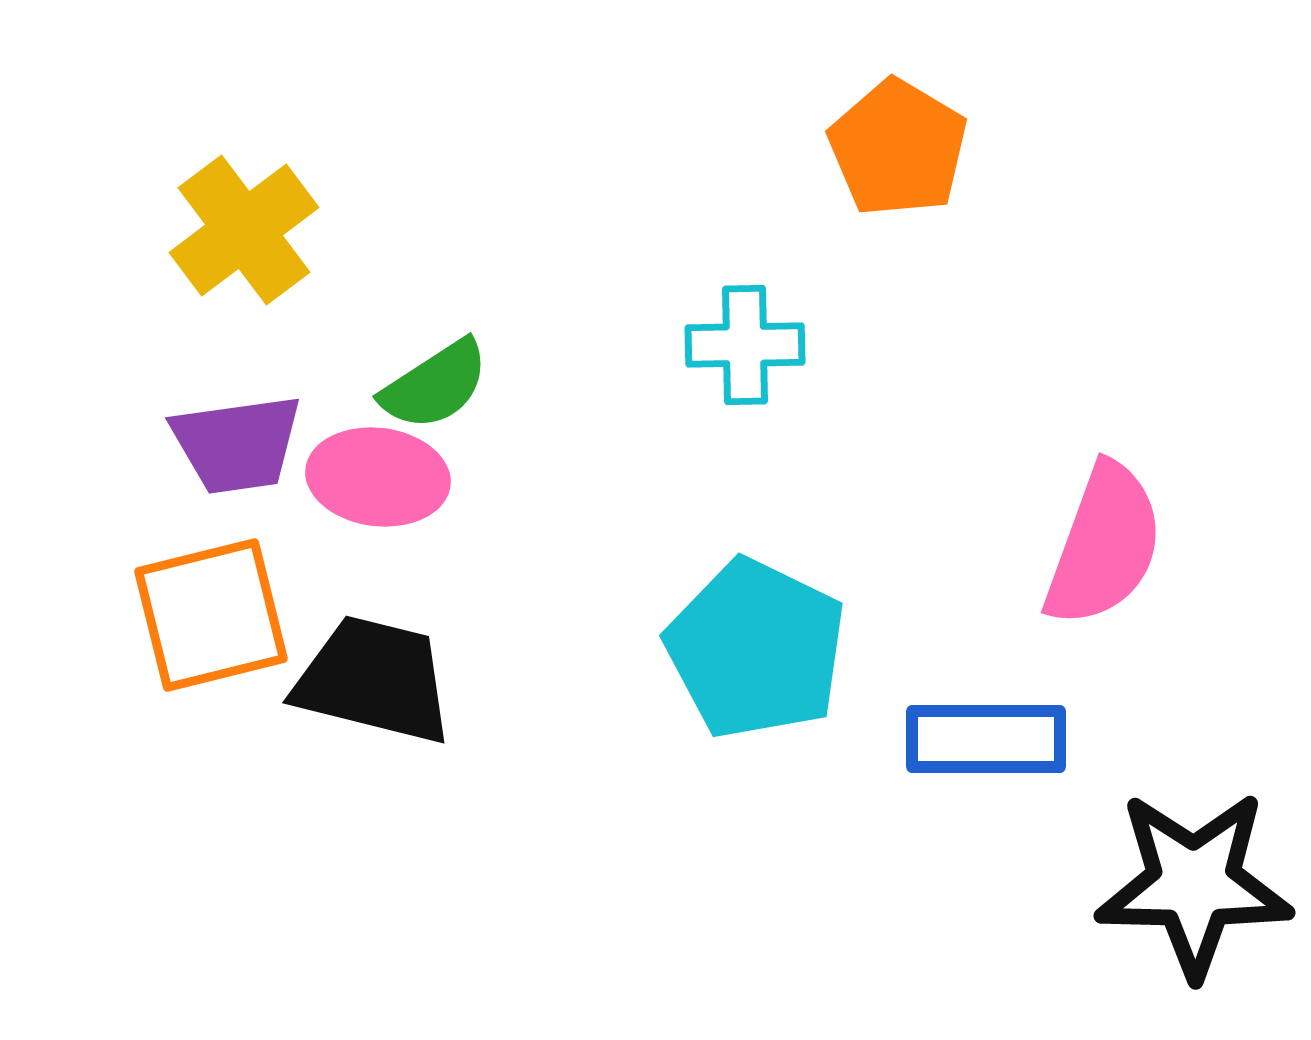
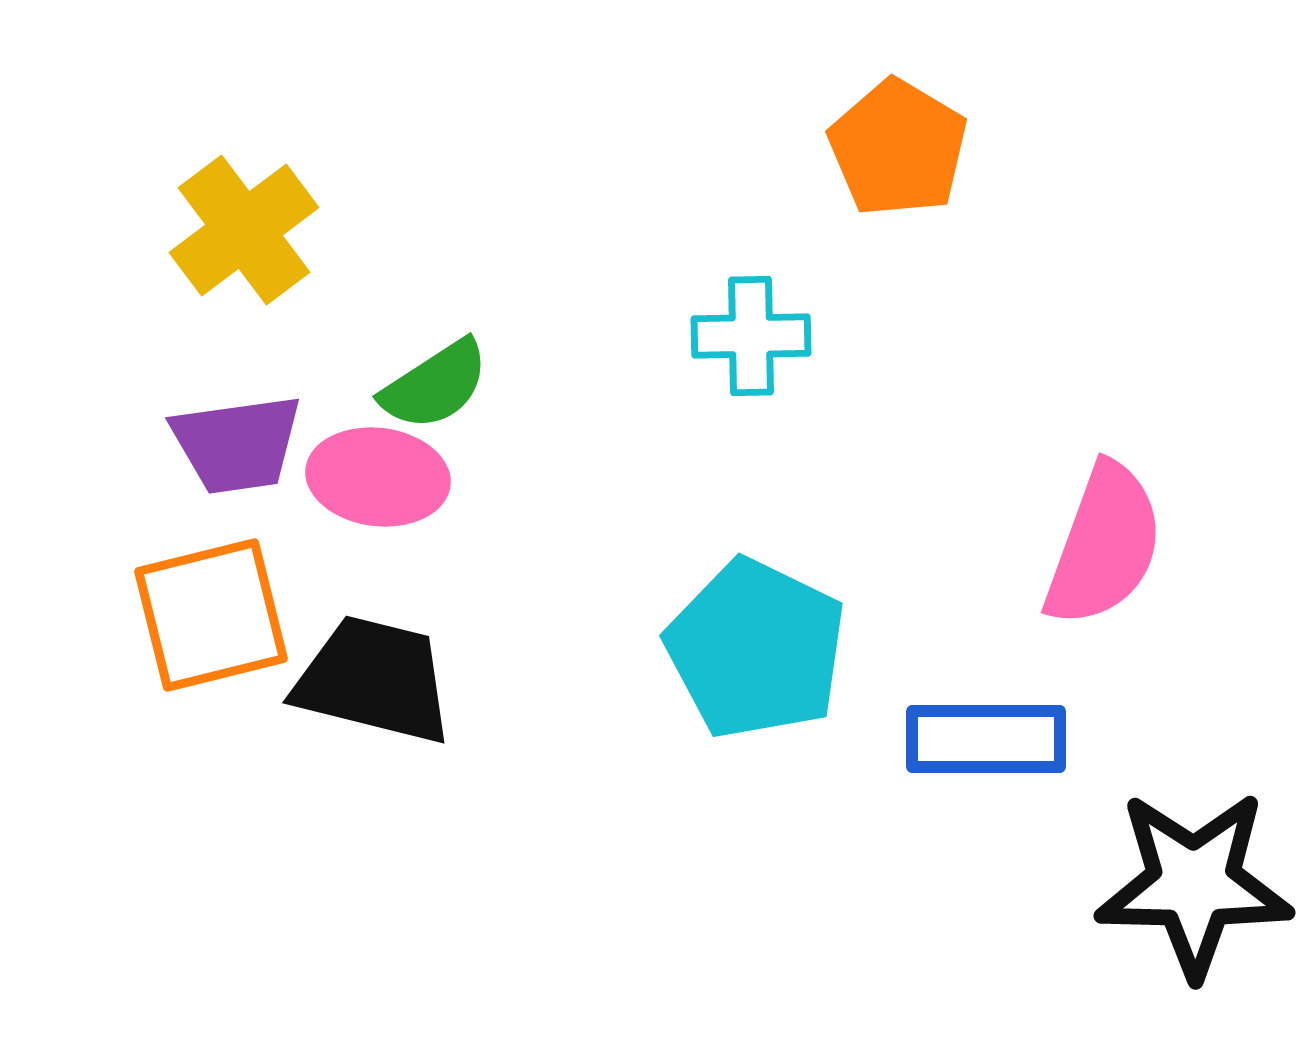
cyan cross: moved 6 px right, 9 px up
